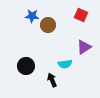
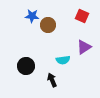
red square: moved 1 px right, 1 px down
cyan semicircle: moved 2 px left, 4 px up
